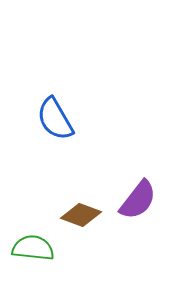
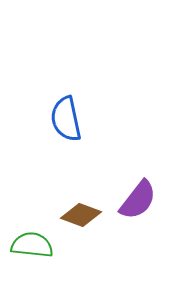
blue semicircle: moved 11 px right; rotated 18 degrees clockwise
green semicircle: moved 1 px left, 3 px up
